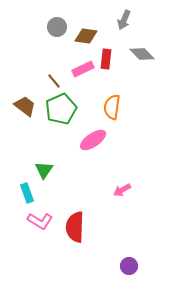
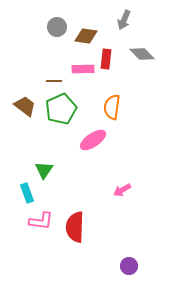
pink rectangle: rotated 25 degrees clockwise
brown line: rotated 49 degrees counterclockwise
pink L-shape: moved 1 px right; rotated 25 degrees counterclockwise
